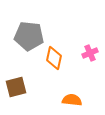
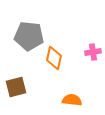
pink cross: moved 3 px right, 1 px up; rotated 14 degrees clockwise
